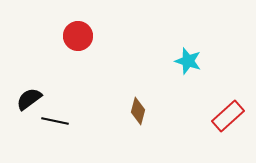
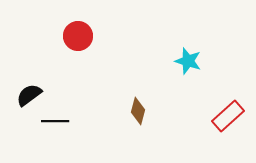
black semicircle: moved 4 px up
black line: rotated 12 degrees counterclockwise
